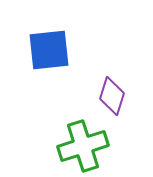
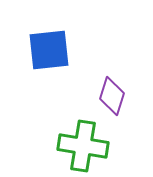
green cross: rotated 27 degrees clockwise
